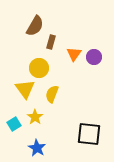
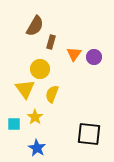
yellow circle: moved 1 px right, 1 px down
cyan square: rotated 32 degrees clockwise
